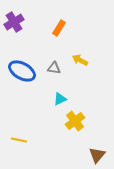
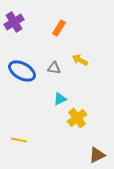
yellow cross: moved 2 px right, 3 px up
brown triangle: rotated 24 degrees clockwise
